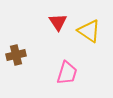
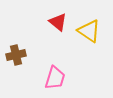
red triangle: rotated 18 degrees counterclockwise
pink trapezoid: moved 12 px left, 5 px down
